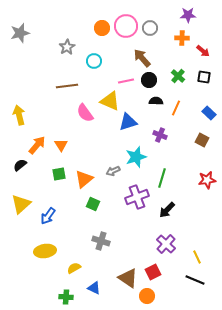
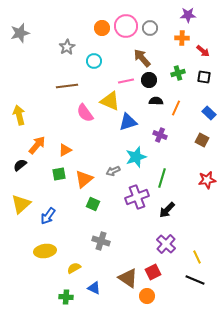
green cross at (178, 76): moved 3 px up; rotated 32 degrees clockwise
orange triangle at (61, 145): moved 4 px right, 5 px down; rotated 32 degrees clockwise
